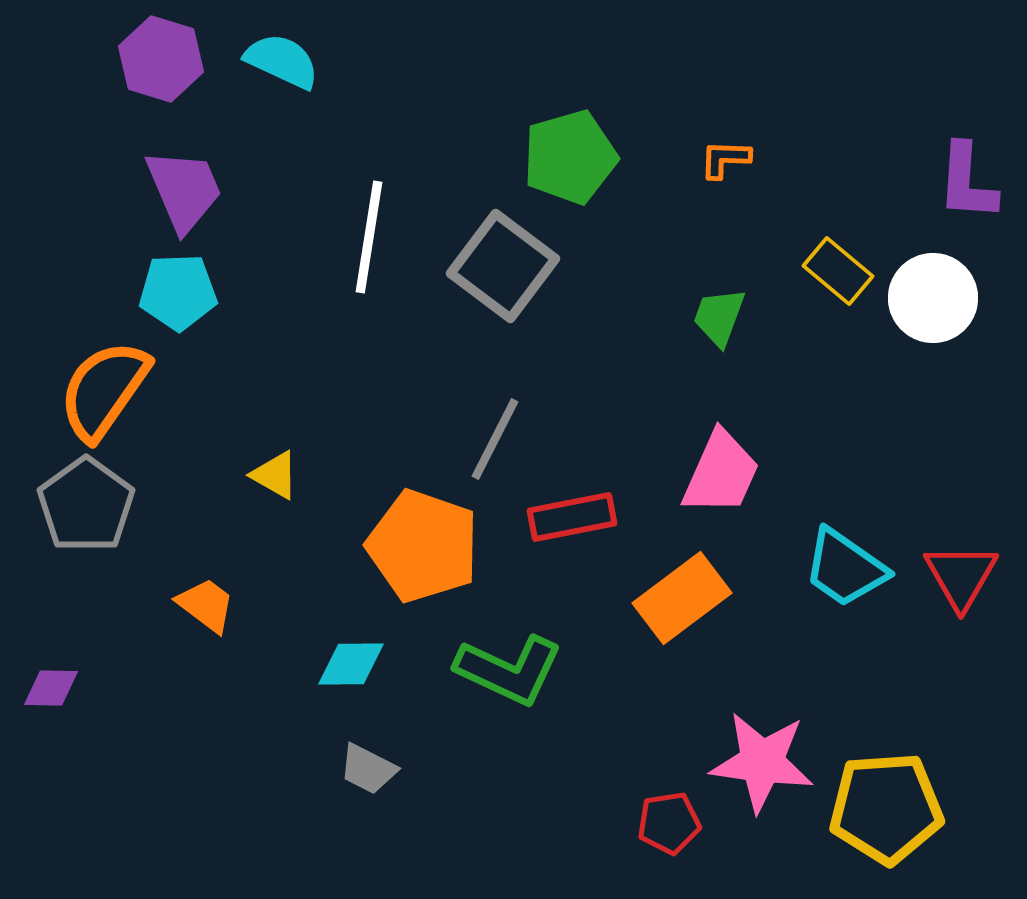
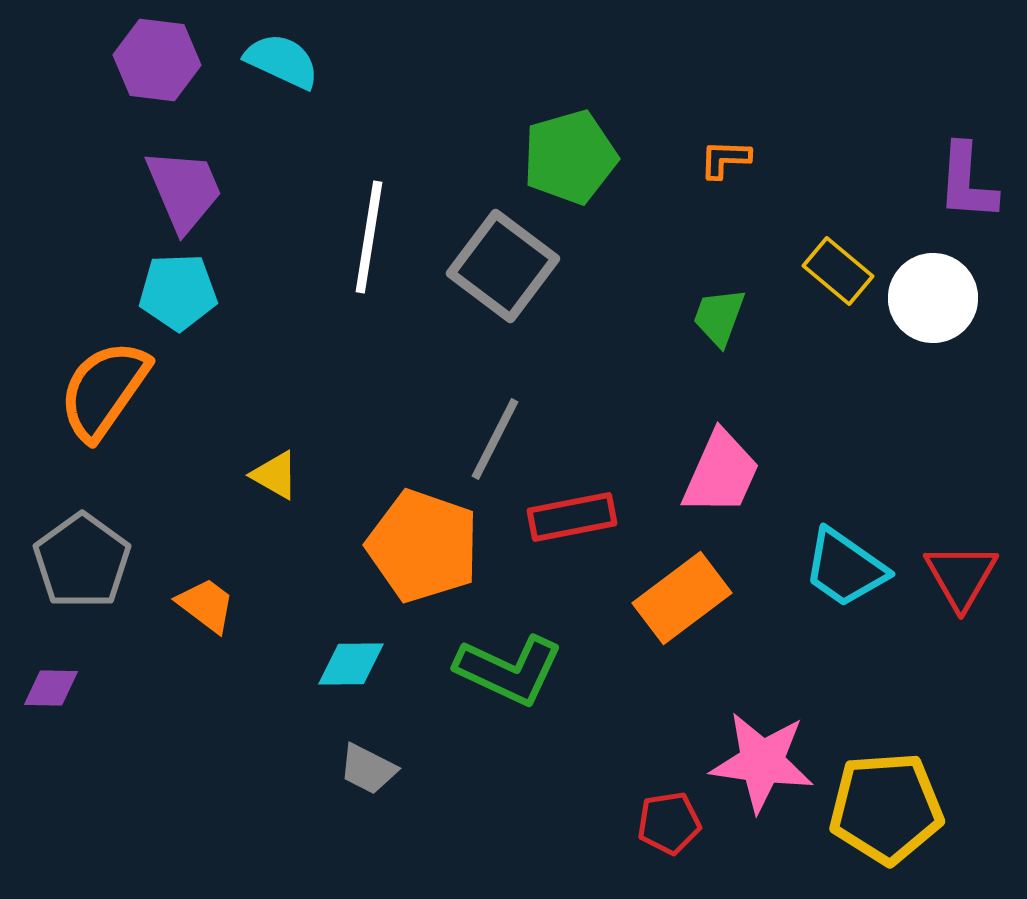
purple hexagon: moved 4 px left, 1 px down; rotated 10 degrees counterclockwise
gray pentagon: moved 4 px left, 56 px down
